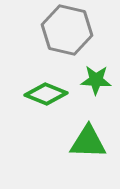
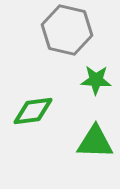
green diamond: moved 13 px left, 17 px down; rotated 30 degrees counterclockwise
green triangle: moved 7 px right
